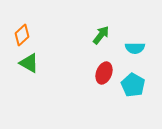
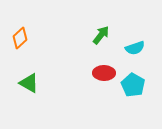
orange diamond: moved 2 px left, 3 px down
cyan semicircle: rotated 18 degrees counterclockwise
green triangle: moved 20 px down
red ellipse: rotated 70 degrees clockwise
